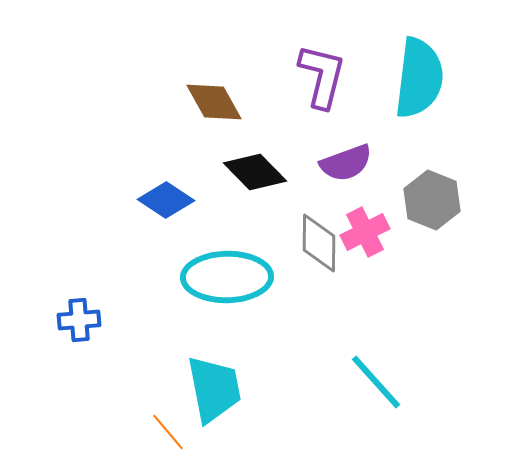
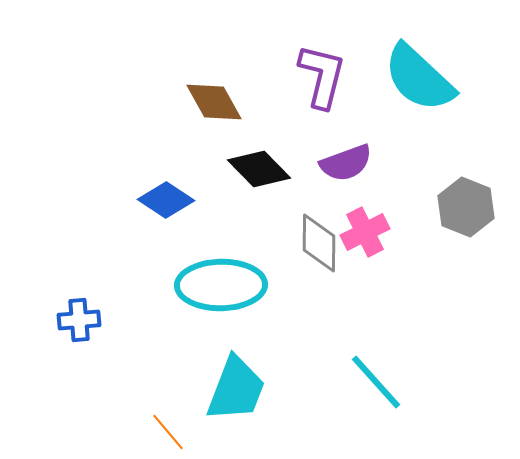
cyan semicircle: rotated 126 degrees clockwise
black diamond: moved 4 px right, 3 px up
gray hexagon: moved 34 px right, 7 px down
cyan ellipse: moved 6 px left, 8 px down
cyan trapezoid: moved 22 px right; rotated 32 degrees clockwise
